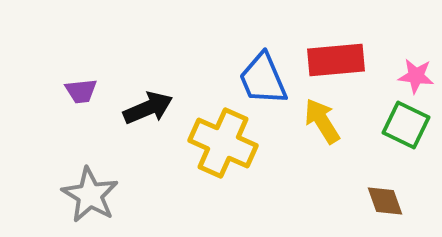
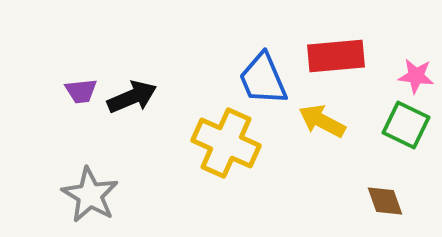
red rectangle: moved 4 px up
black arrow: moved 16 px left, 11 px up
yellow arrow: rotated 30 degrees counterclockwise
yellow cross: moved 3 px right
